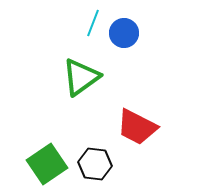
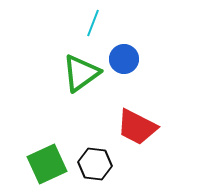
blue circle: moved 26 px down
green triangle: moved 4 px up
green square: rotated 9 degrees clockwise
